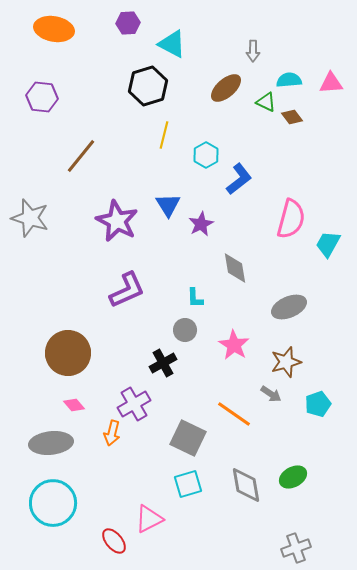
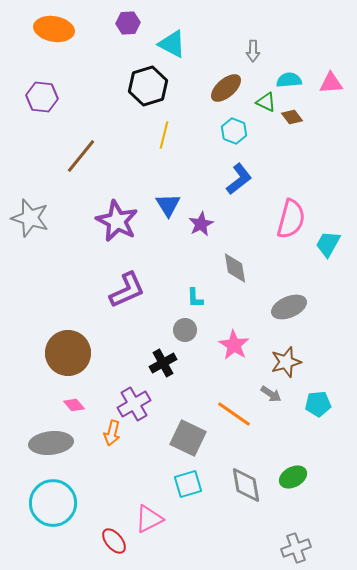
cyan hexagon at (206, 155): moved 28 px right, 24 px up; rotated 10 degrees counterclockwise
cyan pentagon at (318, 404): rotated 15 degrees clockwise
